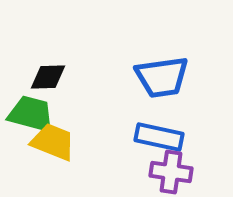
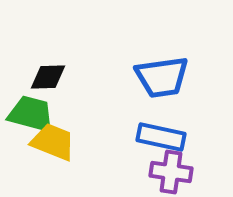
blue rectangle: moved 2 px right
